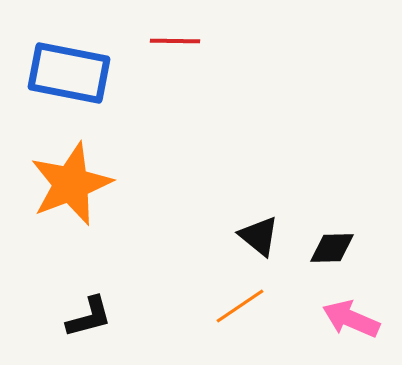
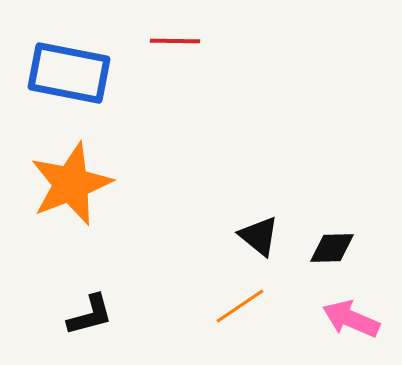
black L-shape: moved 1 px right, 2 px up
